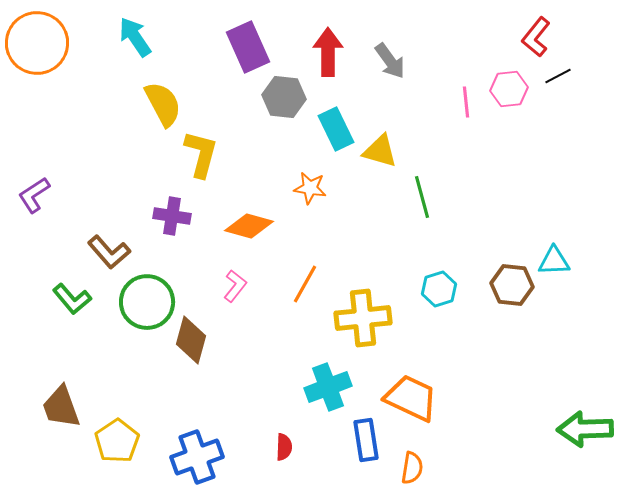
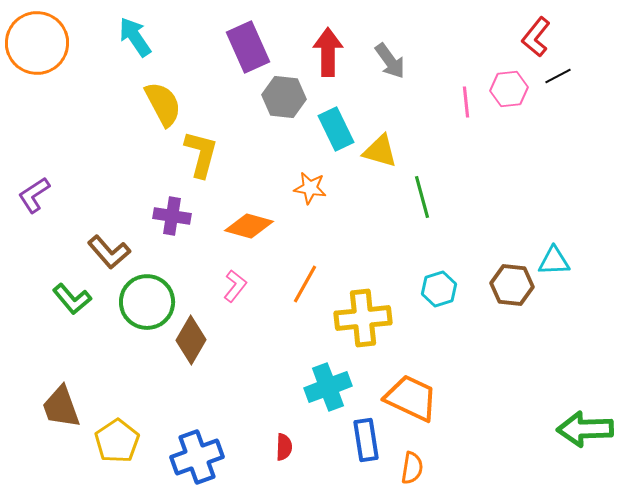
brown diamond: rotated 15 degrees clockwise
